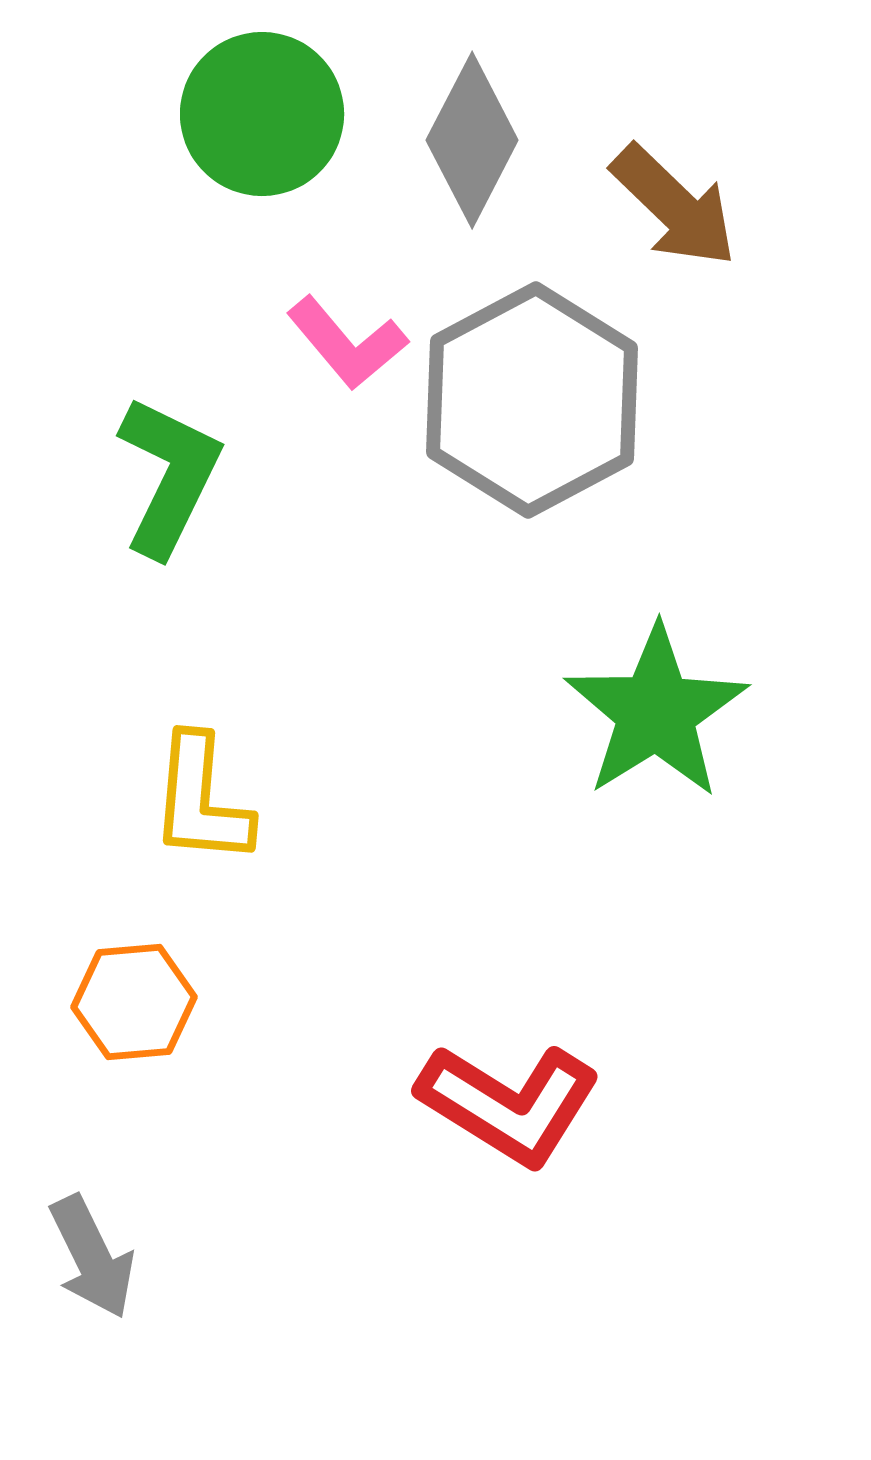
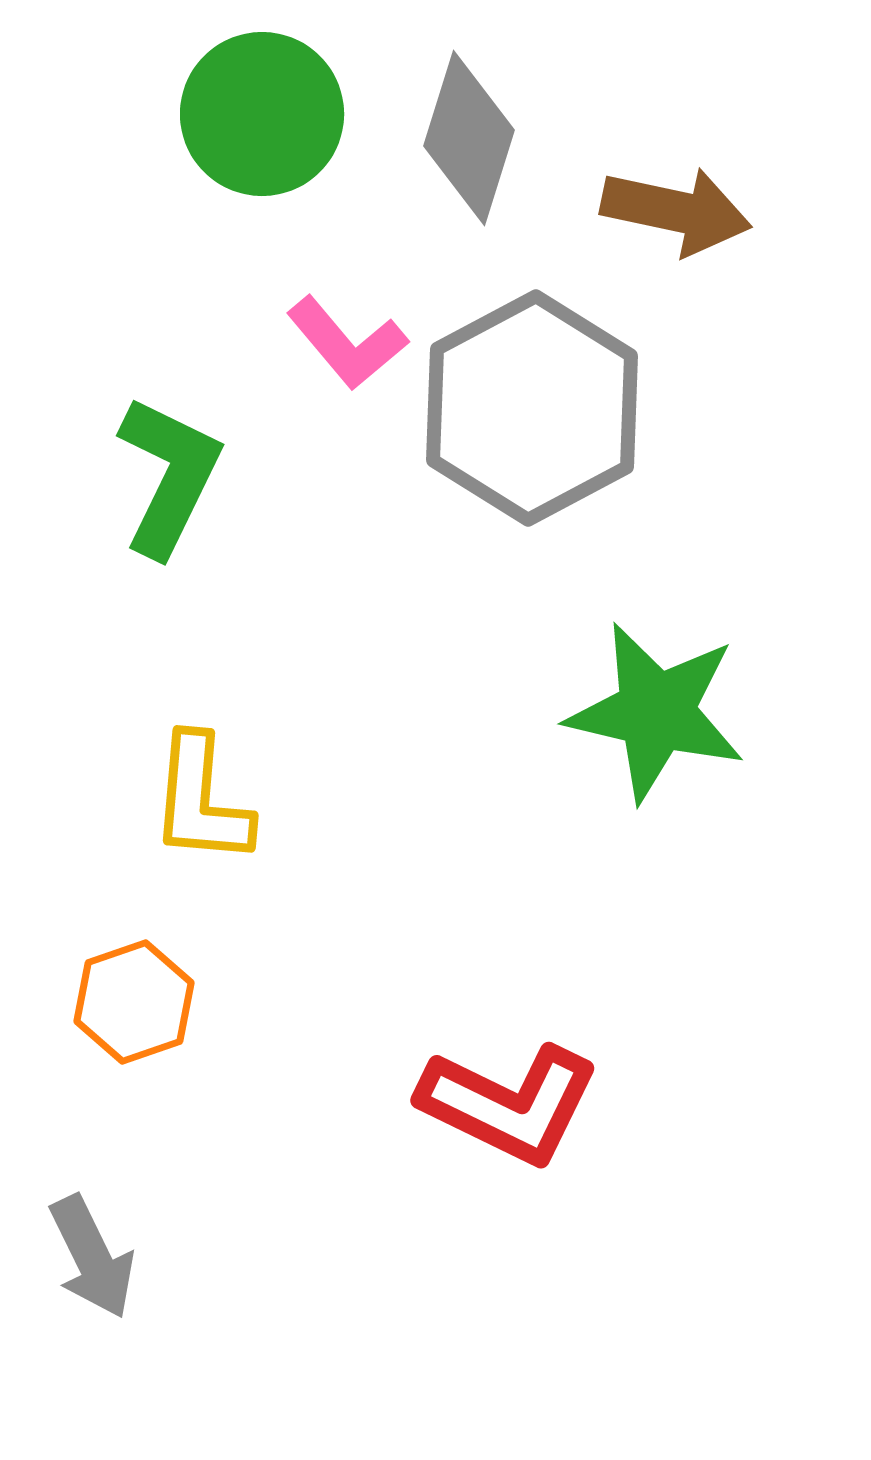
gray diamond: moved 3 px left, 2 px up; rotated 10 degrees counterclockwise
brown arrow: moved 2 px right, 5 px down; rotated 32 degrees counterclockwise
gray hexagon: moved 8 px down
green star: rotated 27 degrees counterclockwise
orange hexagon: rotated 14 degrees counterclockwise
red L-shape: rotated 6 degrees counterclockwise
